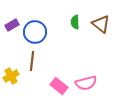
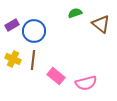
green semicircle: moved 9 px up; rotated 72 degrees clockwise
blue circle: moved 1 px left, 1 px up
brown line: moved 1 px right, 1 px up
yellow cross: moved 2 px right, 17 px up; rotated 35 degrees counterclockwise
pink rectangle: moved 3 px left, 10 px up
